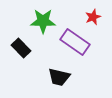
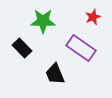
purple rectangle: moved 6 px right, 6 px down
black rectangle: moved 1 px right
black trapezoid: moved 4 px left, 3 px up; rotated 55 degrees clockwise
